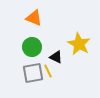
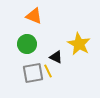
orange triangle: moved 2 px up
green circle: moved 5 px left, 3 px up
